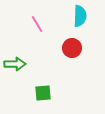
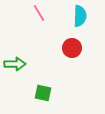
pink line: moved 2 px right, 11 px up
green square: rotated 18 degrees clockwise
